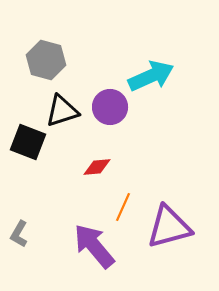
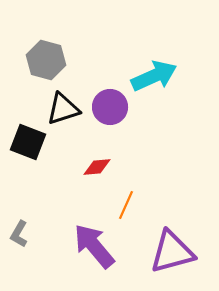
cyan arrow: moved 3 px right
black triangle: moved 1 px right, 2 px up
orange line: moved 3 px right, 2 px up
purple triangle: moved 3 px right, 25 px down
